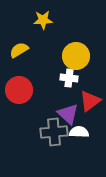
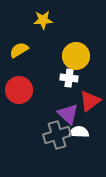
gray cross: moved 3 px right, 3 px down; rotated 12 degrees counterclockwise
